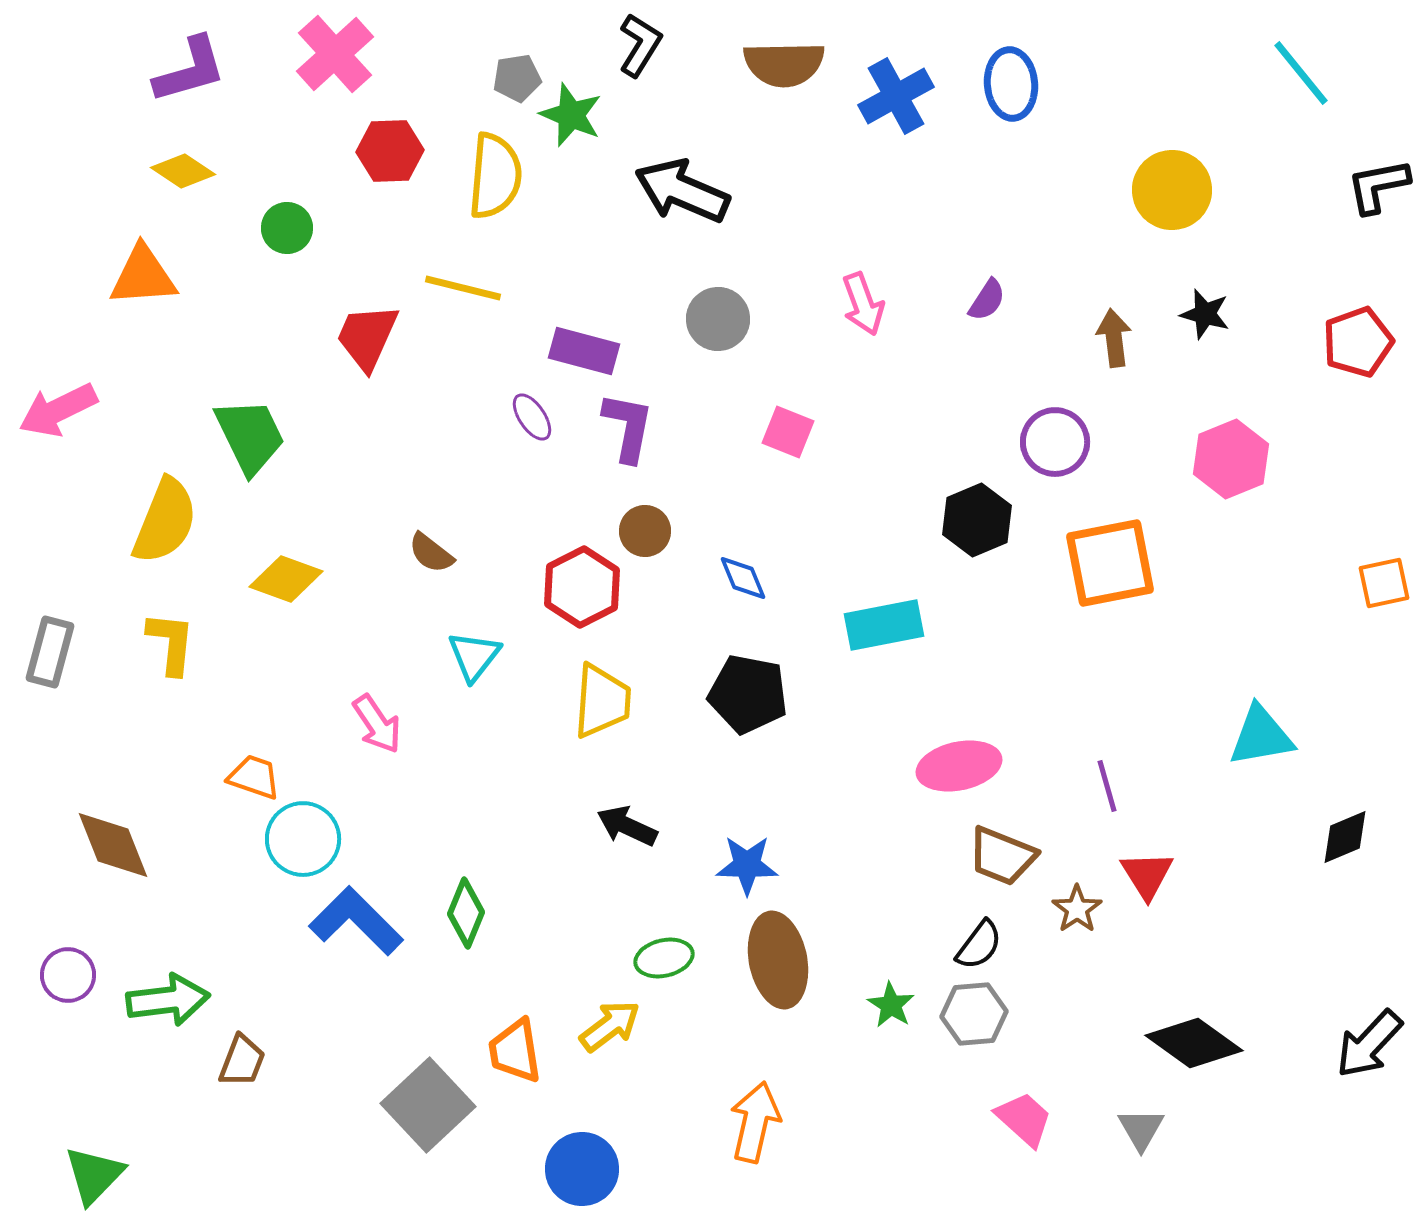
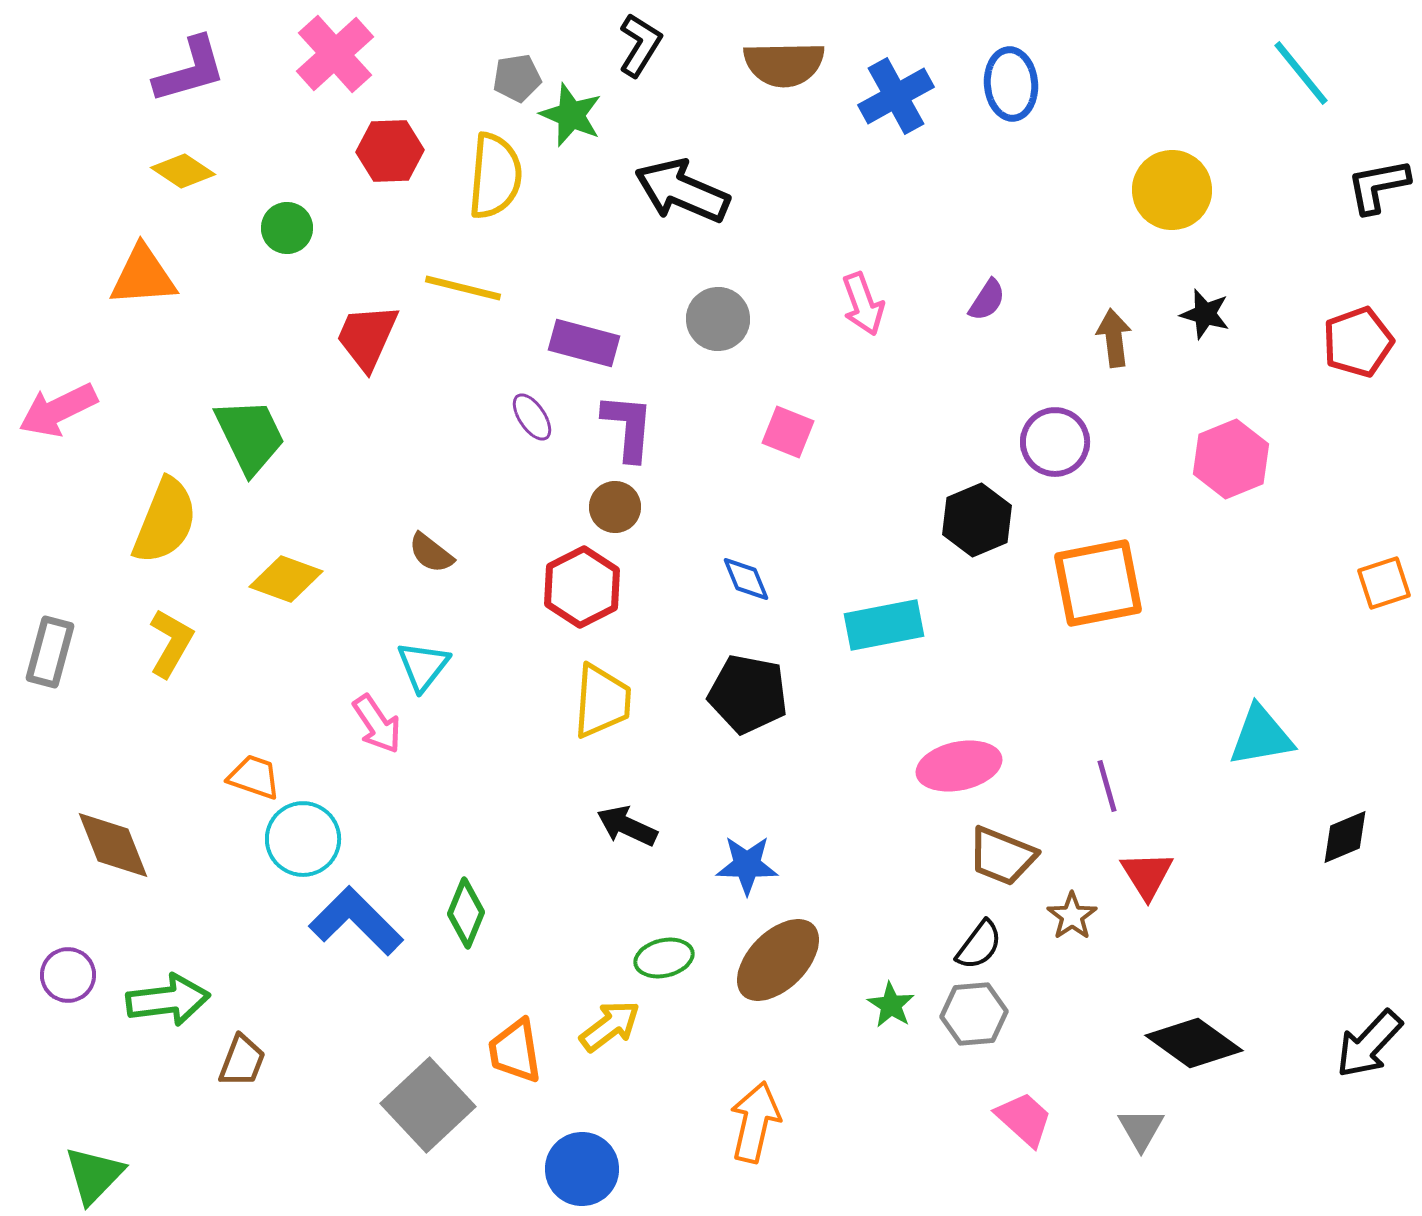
purple rectangle at (584, 351): moved 8 px up
purple L-shape at (628, 427): rotated 6 degrees counterclockwise
brown circle at (645, 531): moved 30 px left, 24 px up
orange square at (1110, 563): moved 12 px left, 20 px down
blue diamond at (743, 578): moved 3 px right, 1 px down
orange square at (1384, 583): rotated 6 degrees counterclockwise
yellow L-shape at (171, 643): rotated 24 degrees clockwise
cyan triangle at (474, 656): moved 51 px left, 10 px down
brown star at (1077, 909): moved 5 px left, 7 px down
brown ellipse at (778, 960): rotated 56 degrees clockwise
